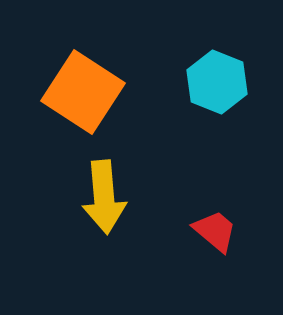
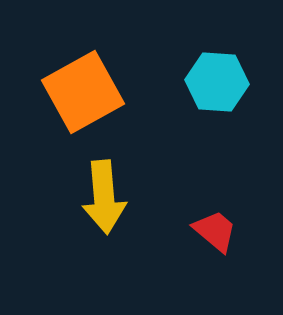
cyan hexagon: rotated 18 degrees counterclockwise
orange square: rotated 28 degrees clockwise
